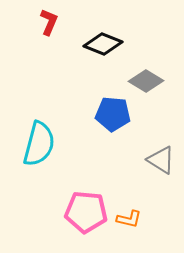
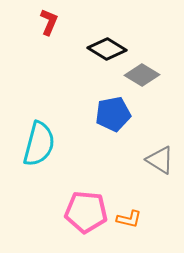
black diamond: moved 4 px right, 5 px down; rotated 9 degrees clockwise
gray diamond: moved 4 px left, 6 px up
blue pentagon: rotated 16 degrees counterclockwise
gray triangle: moved 1 px left
